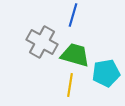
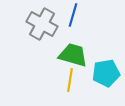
gray cross: moved 18 px up
green trapezoid: moved 2 px left
yellow line: moved 5 px up
